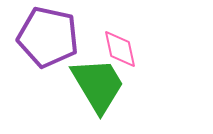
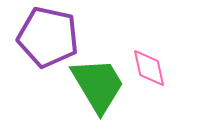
pink diamond: moved 29 px right, 19 px down
